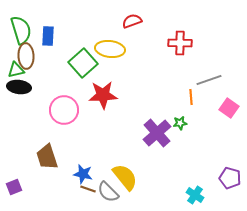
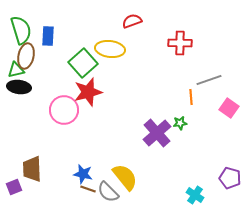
brown ellipse: rotated 15 degrees clockwise
red star: moved 15 px left, 3 px up; rotated 12 degrees counterclockwise
brown trapezoid: moved 15 px left, 12 px down; rotated 16 degrees clockwise
